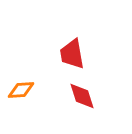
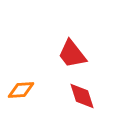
red trapezoid: rotated 28 degrees counterclockwise
